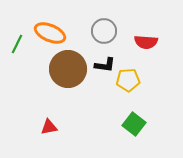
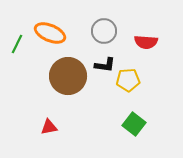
brown circle: moved 7 px down
